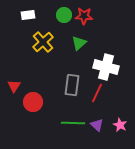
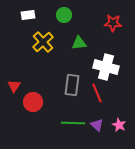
red star: moved 29 px right, 7 px down
green triangle: rotated 35 degrees clockwise
red line: rotated 48 degrees counterclockwise
pink star: moved 1 px left
